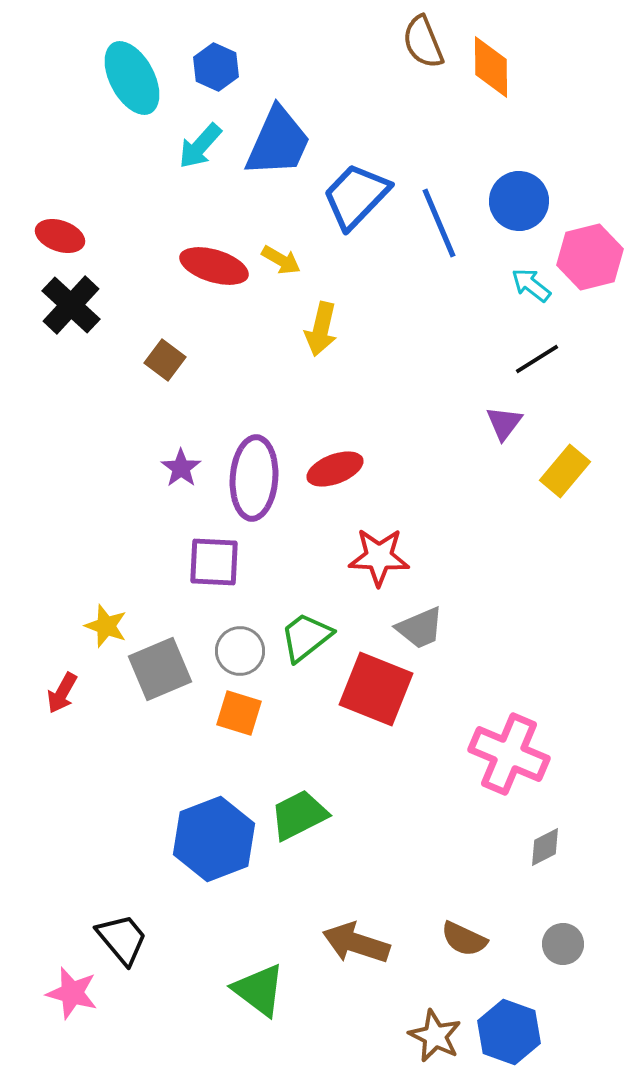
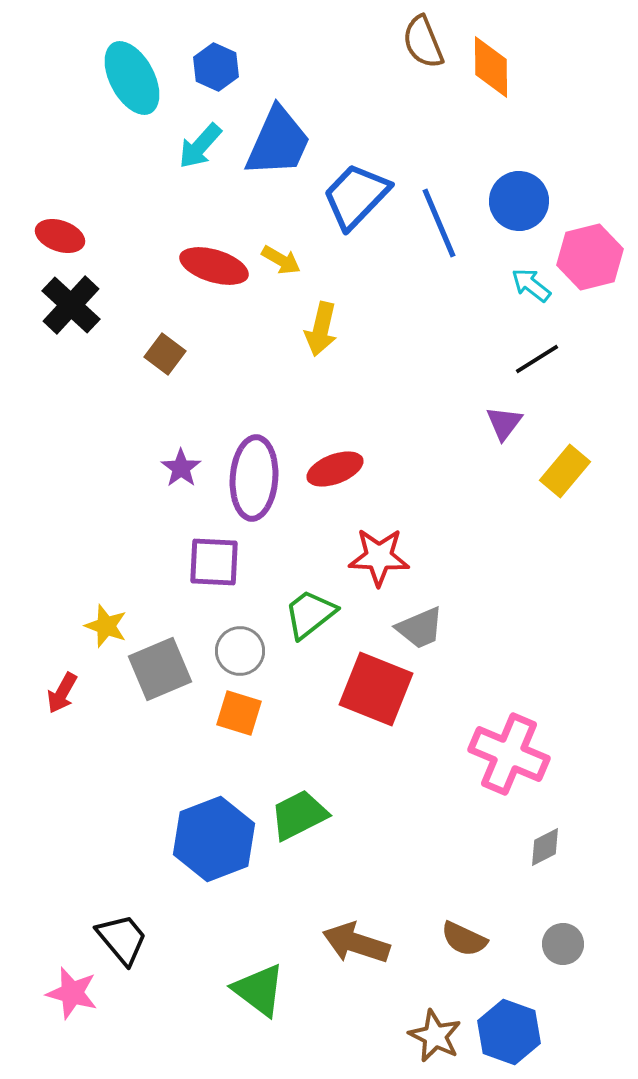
brown square at (165, 360): moved 6 px up
green trapezoid at (306, 637): moved 4 px right, 23 px up
